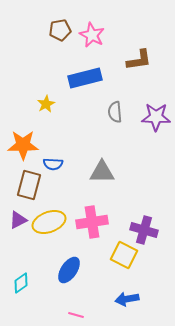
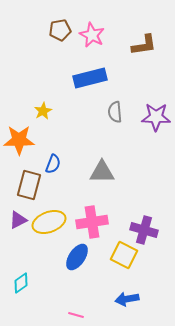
brown L-shape: moved 5 px right, 15 px up
blue rectangle: moved 5 px right
yellow star: moved 3 px left, 7 px down
orange star: moved 4 px left, 5 px up
blue semicircle: rotated 72 degrees counterclockwise
blue ellipse: moved 8 px right, 13 px up
